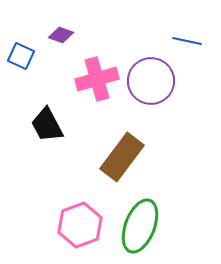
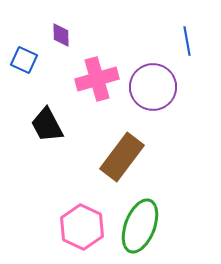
purple diamond: rotated 70 degrees clockwise
blue line: rotated 68 degrees clockwise
blue square: moved 3 px right, 4 px down
purple circle: moved 2 px right, 6 px down
pink hexagon: moved 2 px right, 2 px down; rotated 15 degrees counterclockwise
